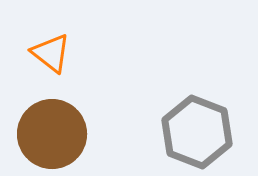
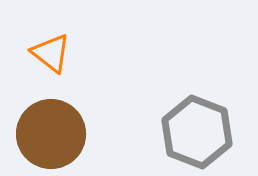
brown circle: moved 1 px left
